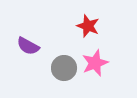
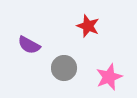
purple semicircle: moved 1 px right, 1 px up
pink star: moved 14 px right, 14 px down
